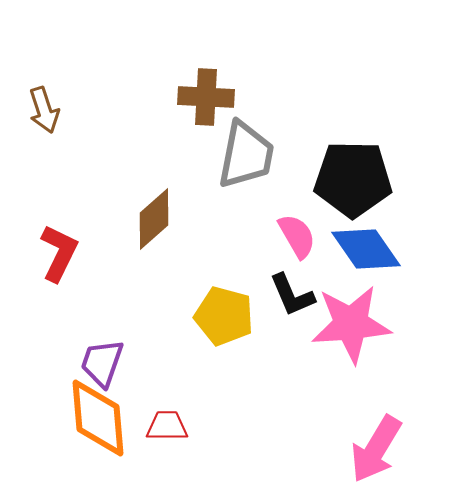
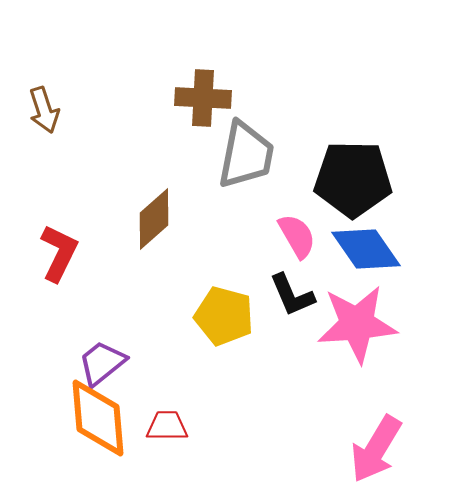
brown cross: moved 3 px left, 1 px down
pink star: moved 6 px right
purple trapezoid: rotated 32 degrees clockwise
